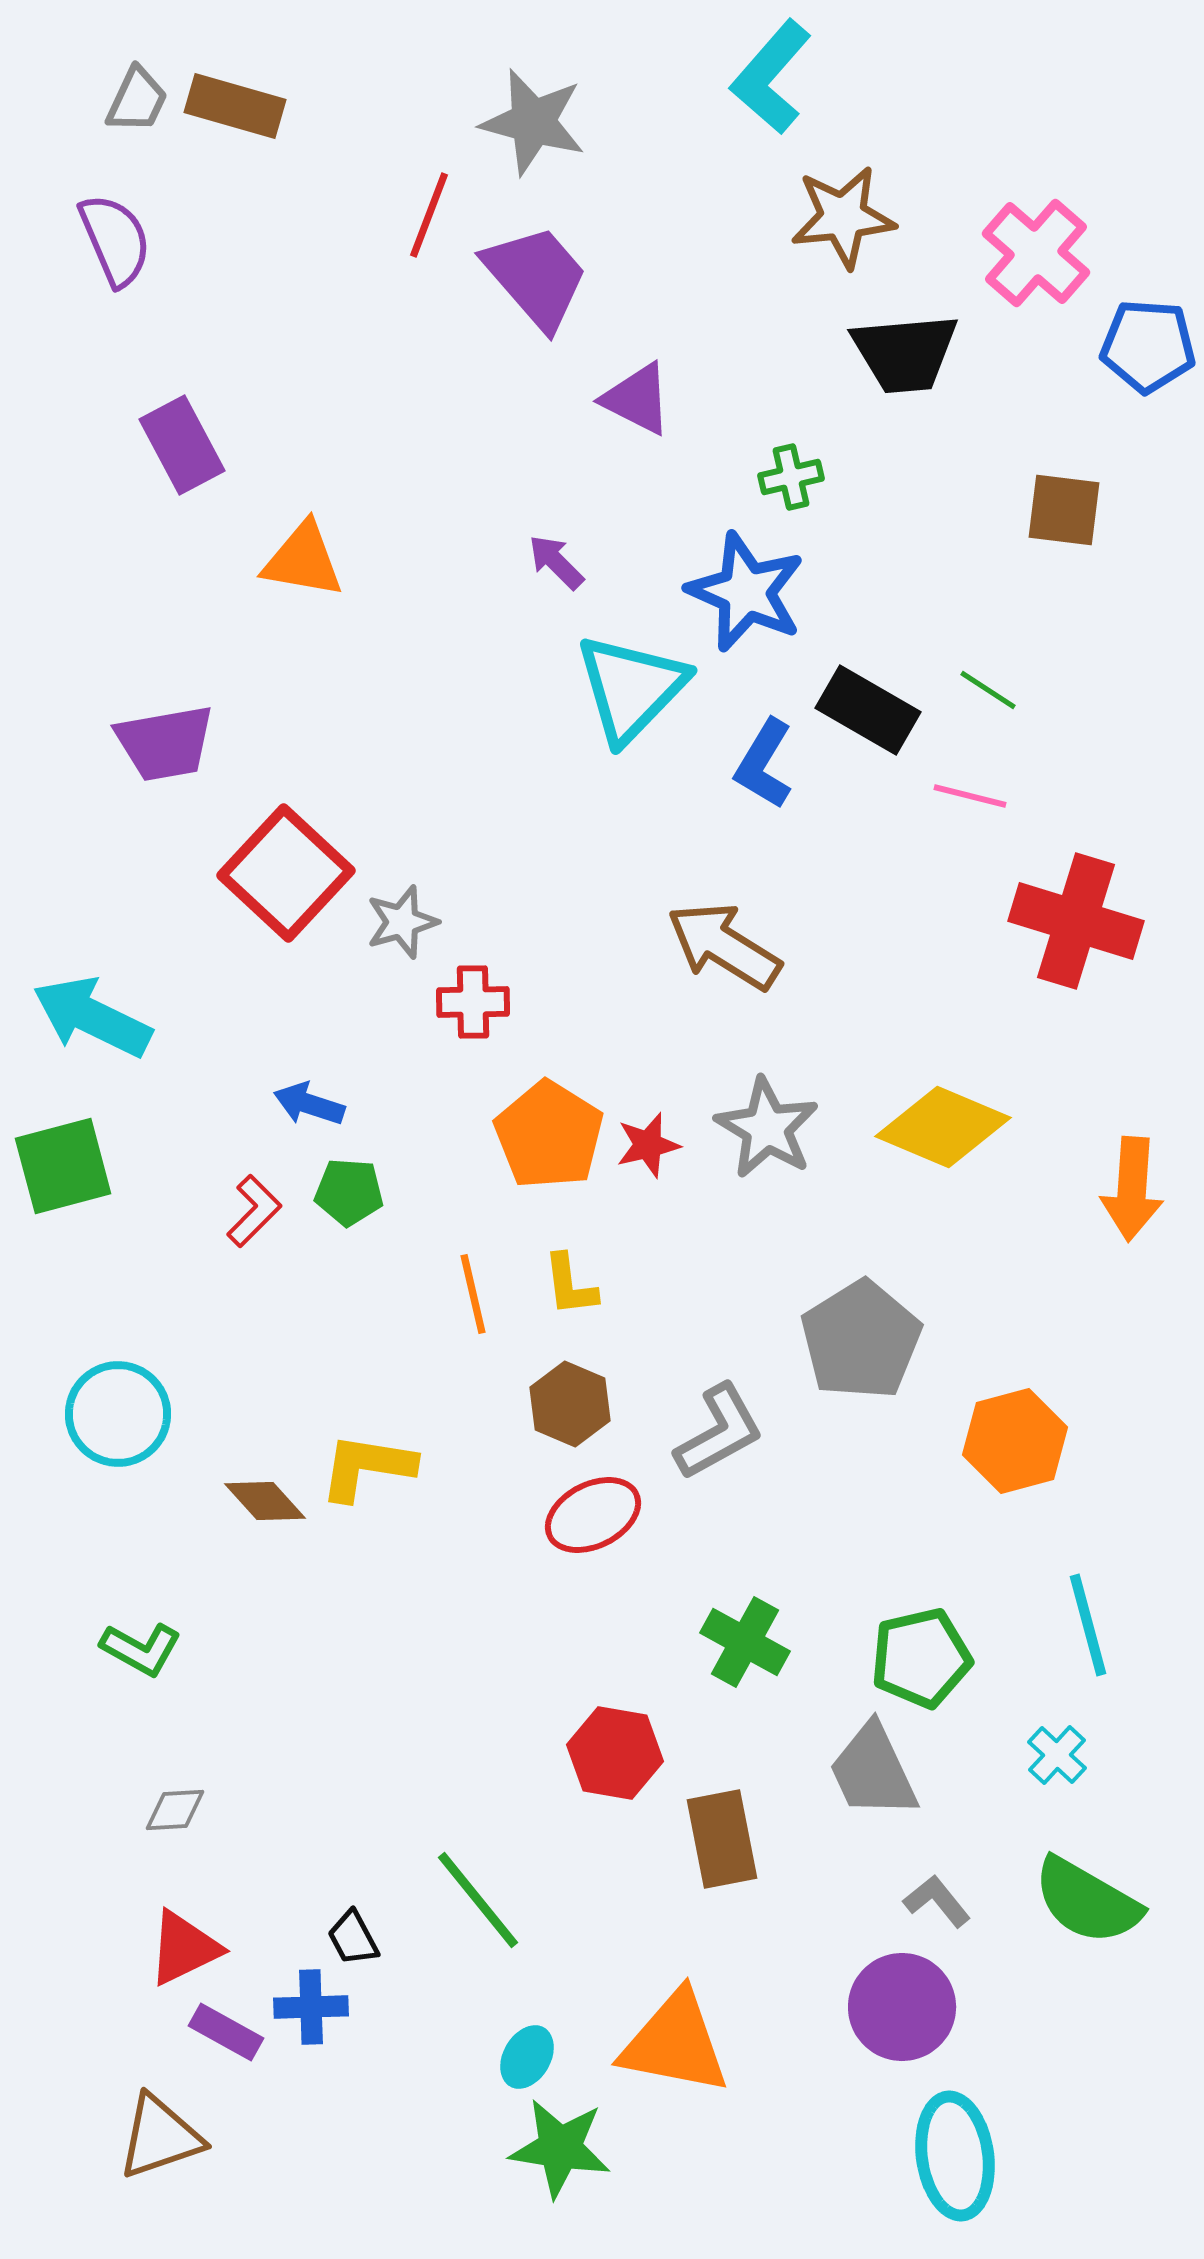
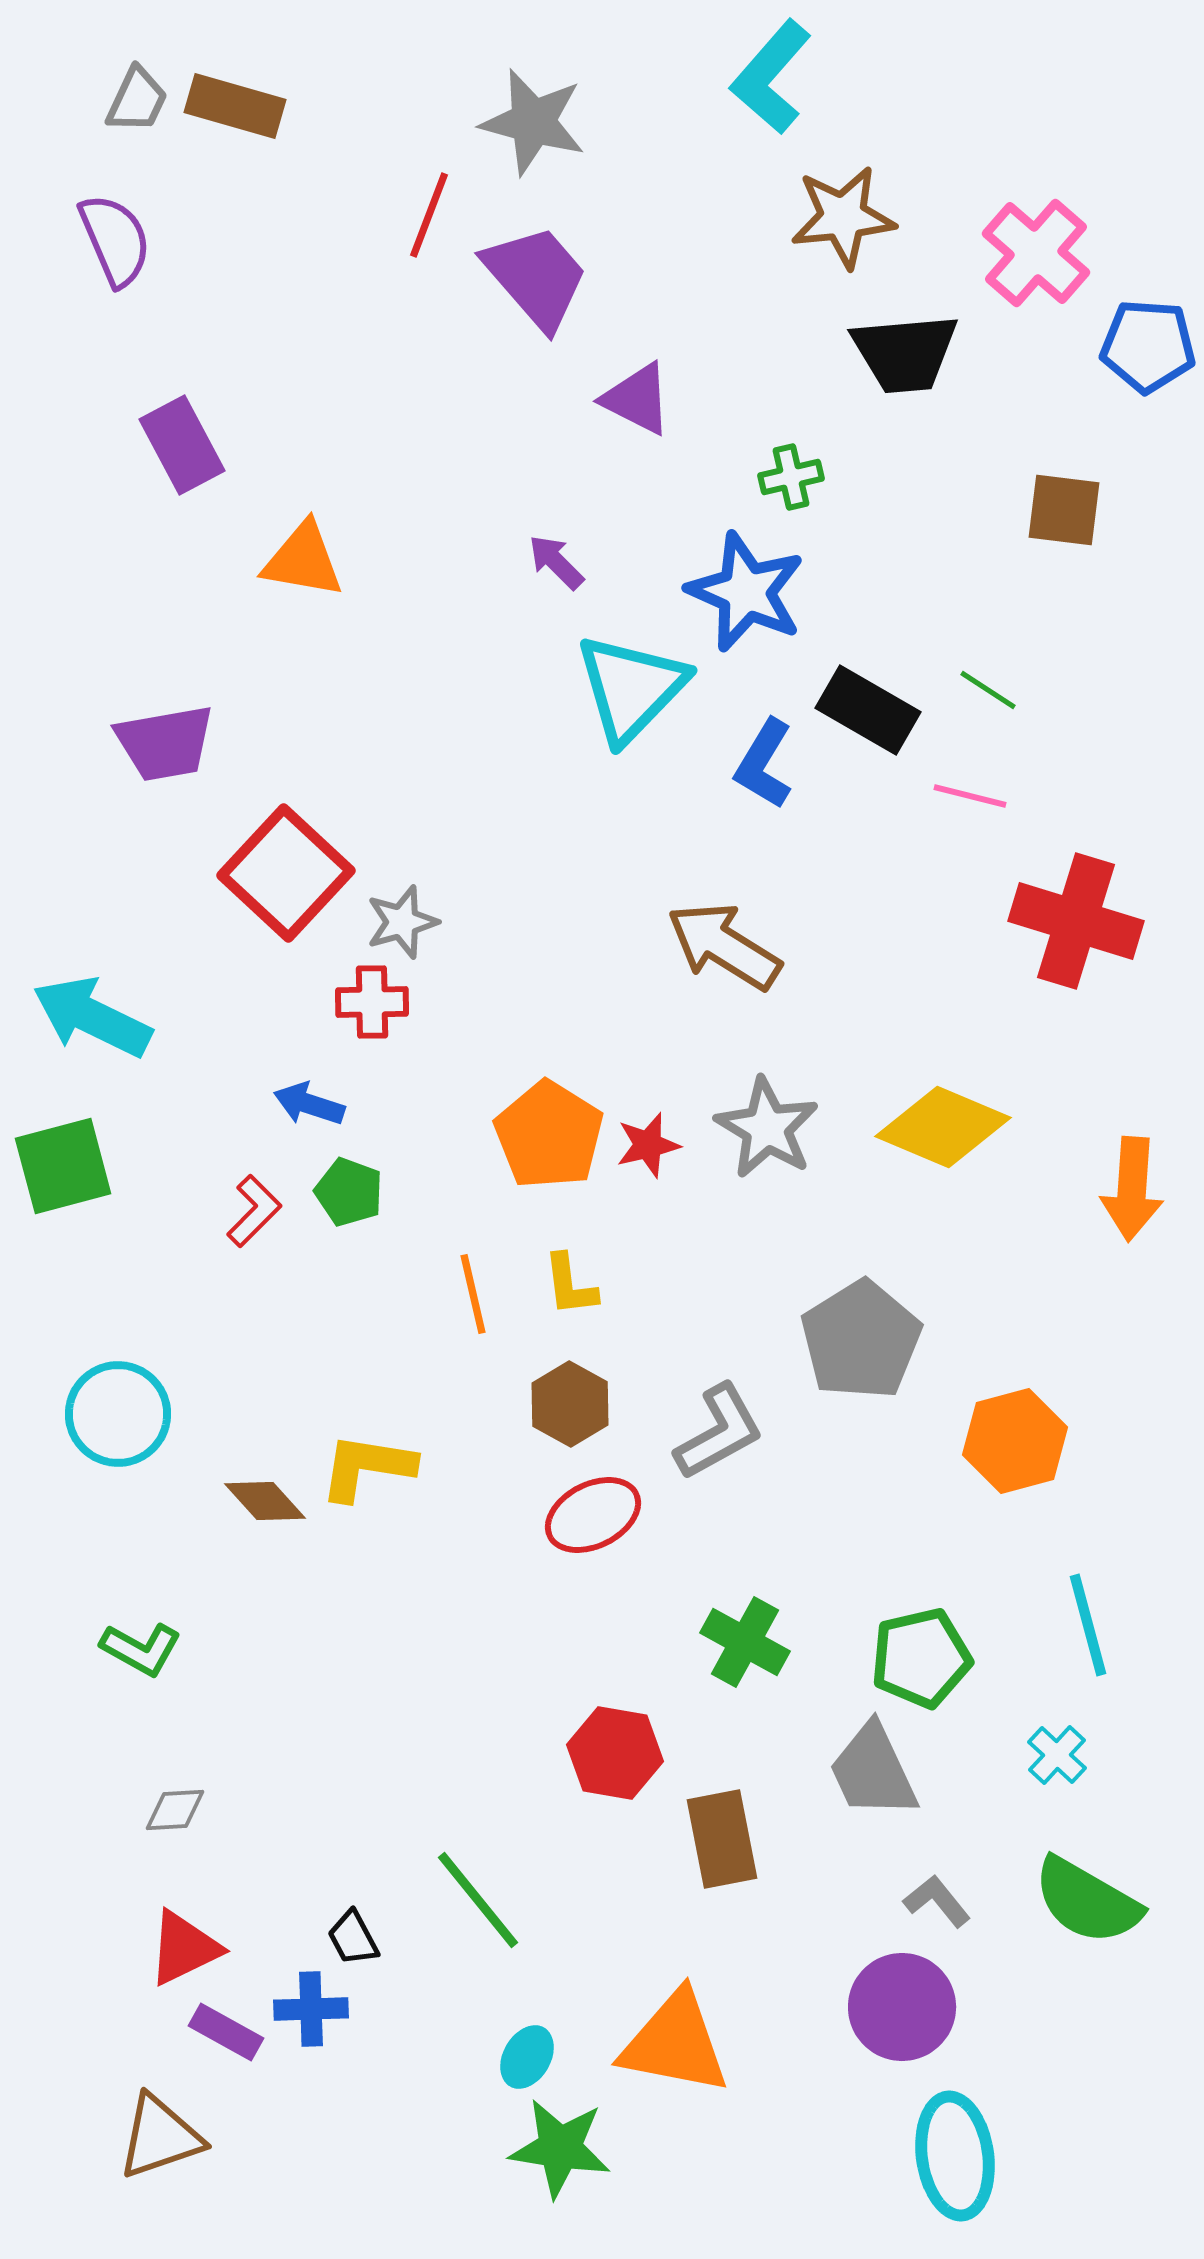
red cross at (473, 1002): moved 101 px left
green pentagon at (349, 1192): rotated 16 degrees clockwise
brown hexagon at (570, 1404): rotated 6 degrees clockwise
blue cross at (311, 2007): moved 2 px down
